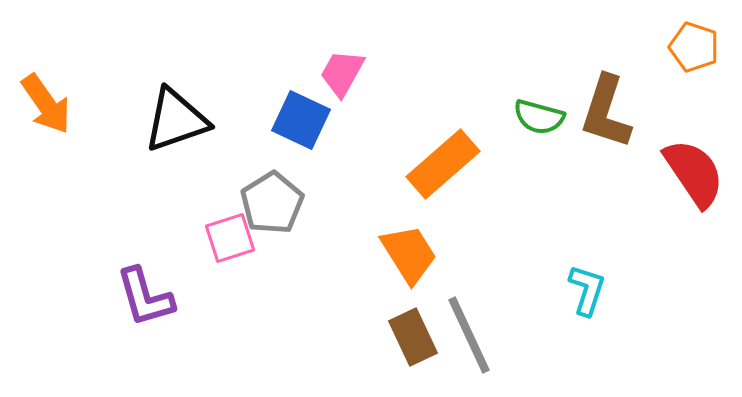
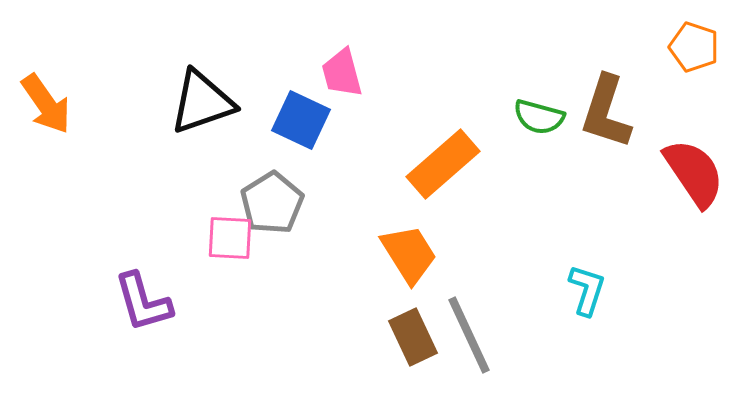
pink trapezoid: rotated 44 degrees counterclockwise
black triangle: moved 26 px right, 18 px up
pink square: rotated 21 degrees clockwise
purple L-shape: moved 2 px left, 5 px down
